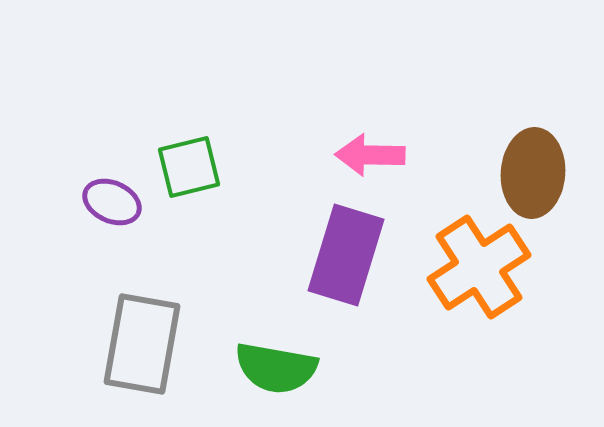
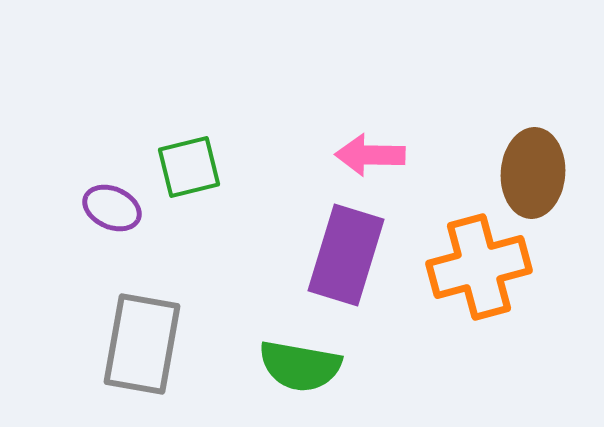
purple ellipse: moved 6 px down
orange cross: rotated 18 degrees clockwise
green semicircle: moved 24 px right, 2 px up
